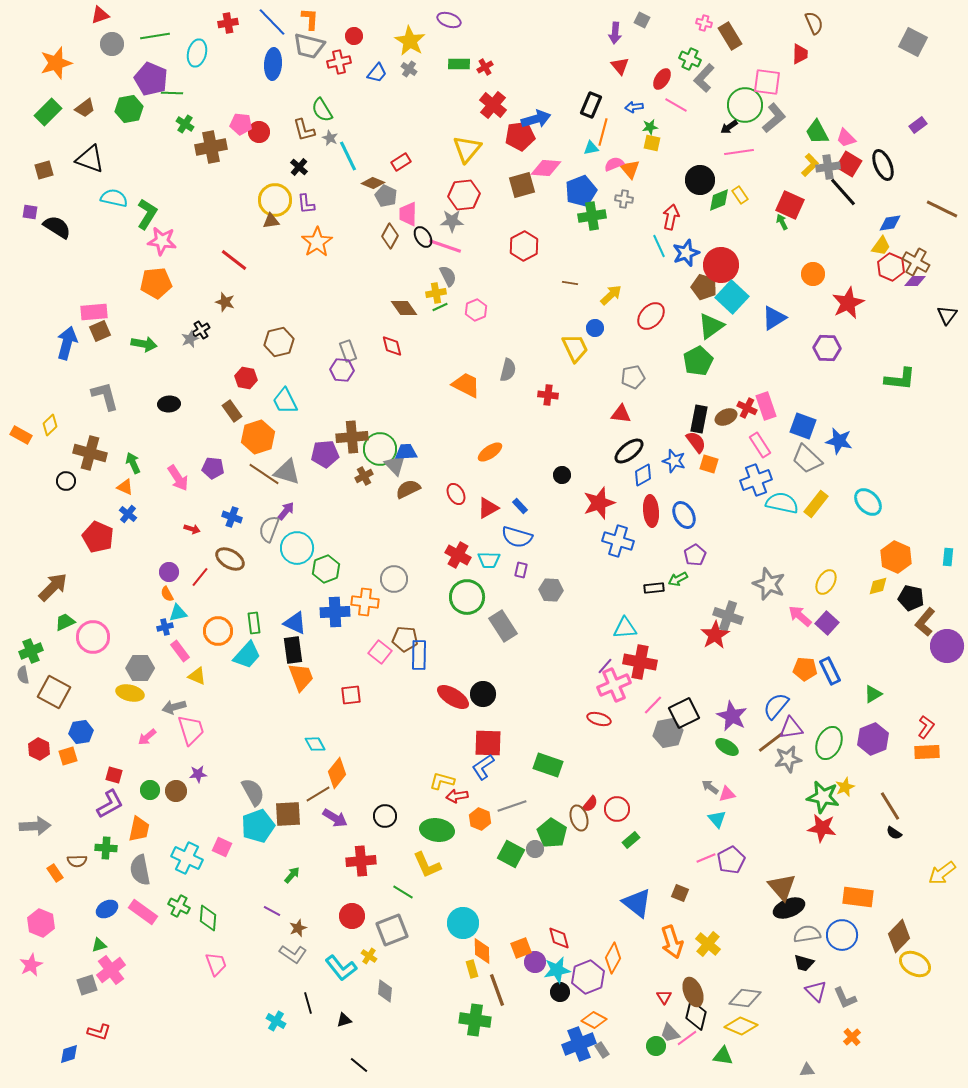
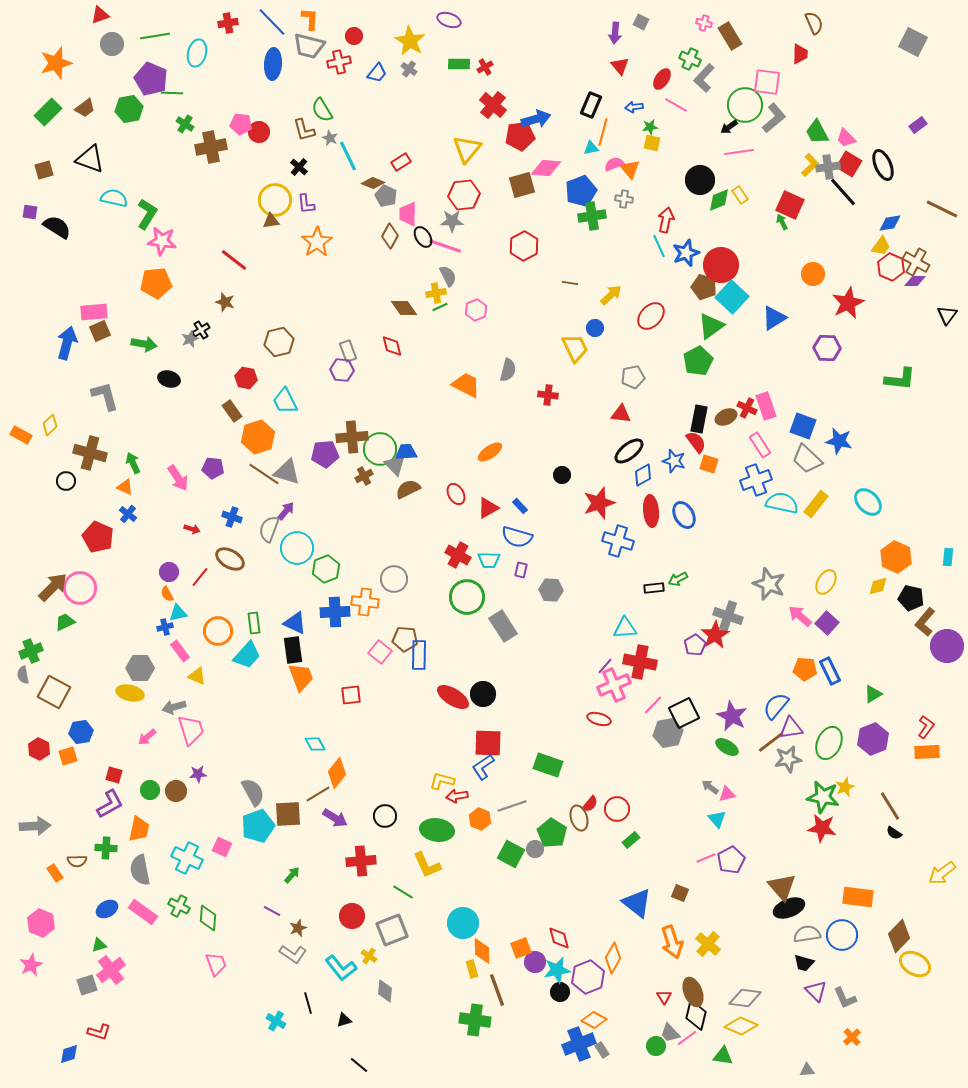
gray square at (642, 20): moved 1 px left, 2 px down
red arrow at (671, 217): moved 5 px left, 3 px down
black ellipse at (169, 404): moved 25 px up; rotated 20 degrees clockwise
purple pentagon at (695, 555): moved 90 px down
pink circle at (93, 637): moved 13 px left, 49 px up
